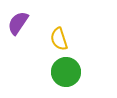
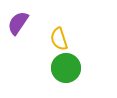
green circle: moved 4 px up
